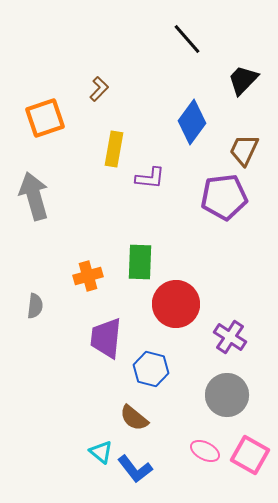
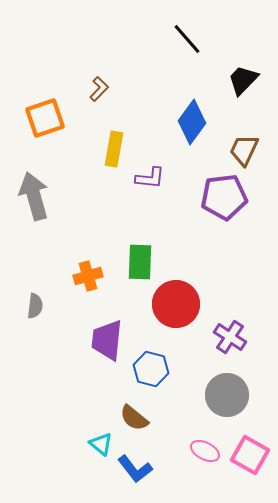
purple trapezoid: moved 1 px right, 2 px down
cyan triangle: moved 8 px up
